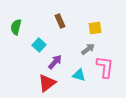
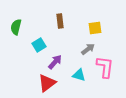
brown rectangle: rotated 16 degrees clockwise
cyan square: rotated 16 degrees clockwise
